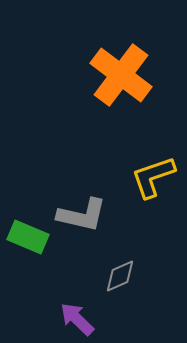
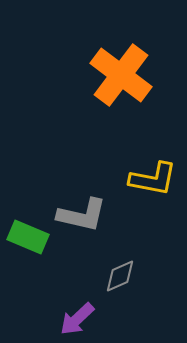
yellow L-shape: moved 2 px down; rotated 150 degrees counterclockwise
purple arrow: rotated 87 degrees counterclockwise
